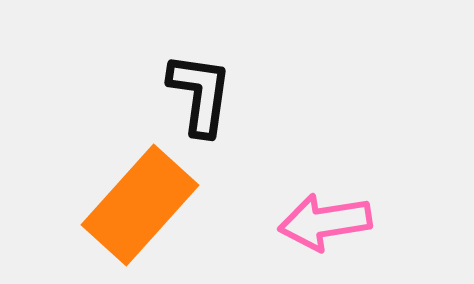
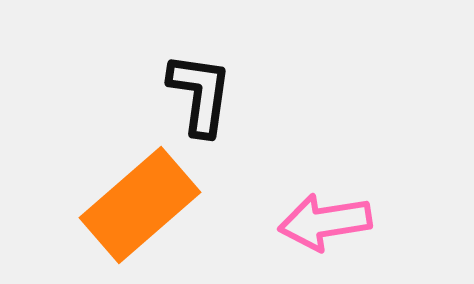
orange rectangle: rotated 7 degrees clockwise
